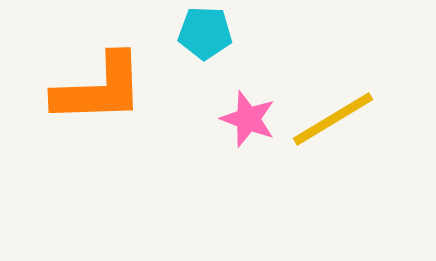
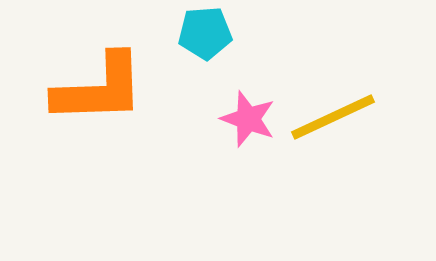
cyan pentagon: rotated 6 degrees counterclockwise
yellow line: moved 2 px up; rotated 6 degrees clockwise
